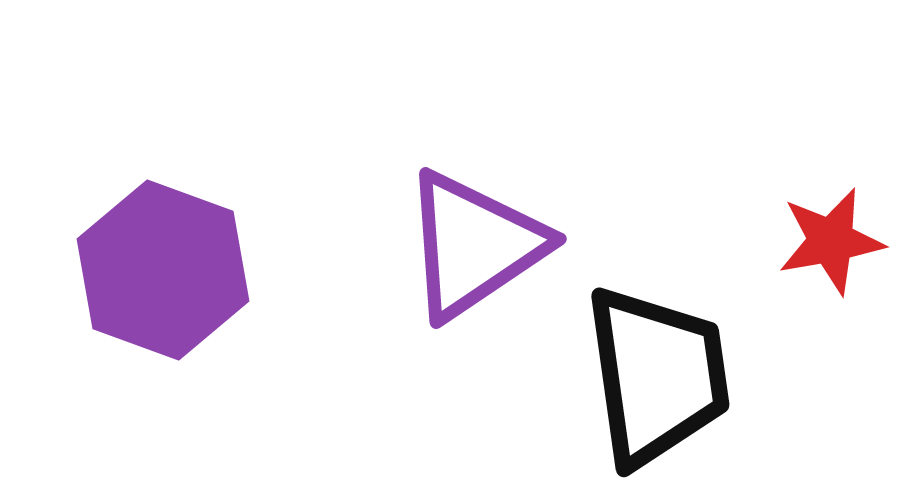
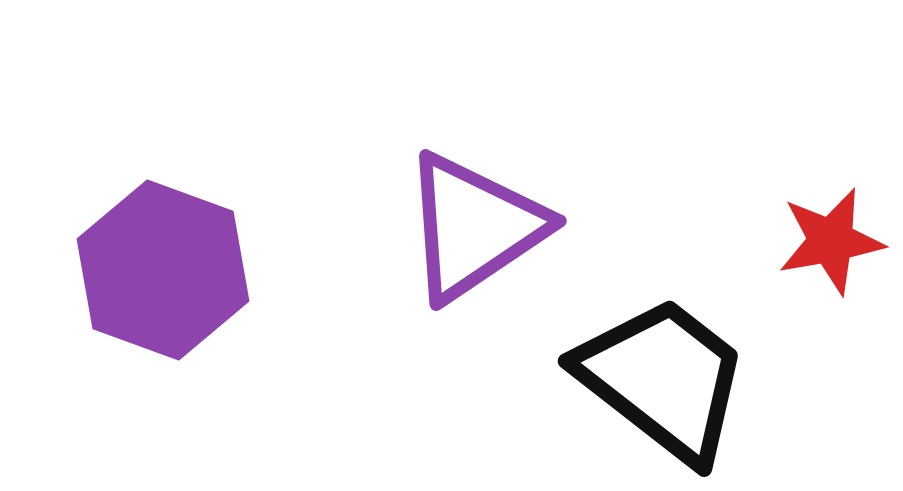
purple triangle: moved 18 px up
black trapezoid: moved 6 px right, 3 px down; rotated 44 degrees counterclockwise
